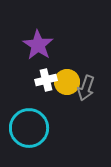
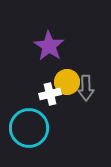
purple star: moved 11 px right, 1 px down
white cross: moved 4 px right, 14 px down
gray arrow: rotated 20 degrees counterclockwise
